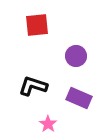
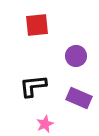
black L-shape: rotated 24 degrees counterclockwise
pink star: moved 3 px left; rotated 12 degrees clockwise
